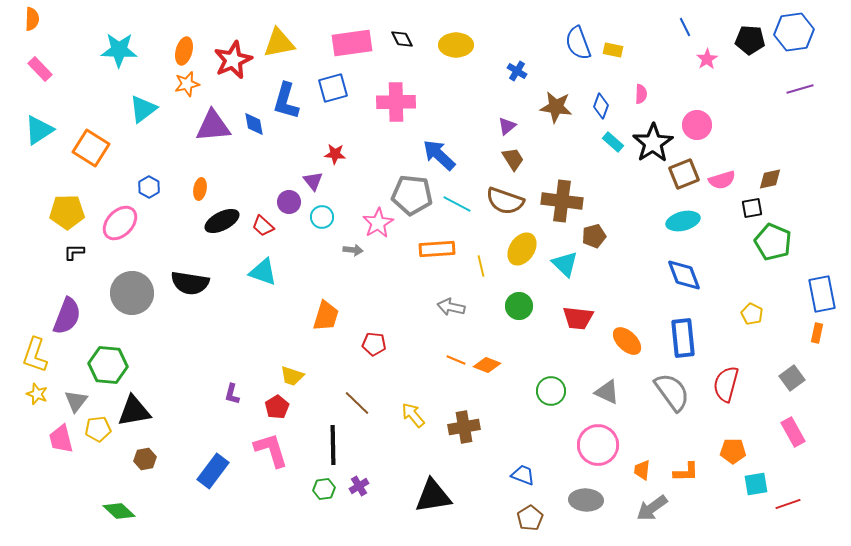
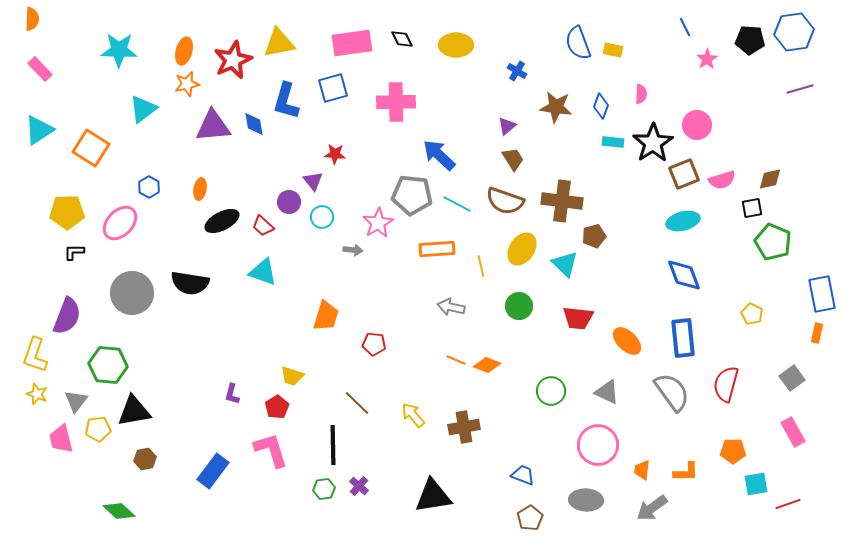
cyan rectangle at (613, 142): rotated 35 degrees counterclockwise
purple cross at (359, 486): rotated 18 degrees counterclockwise
